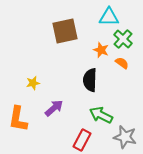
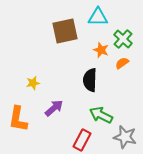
cyan triangle: moved 11 px left
orange semicircle: rotated 72 degrees counterclockwise
